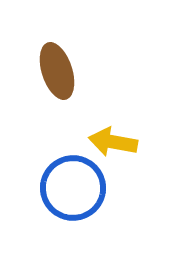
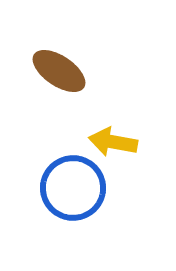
brown ellipse: moved 2 px right; rotated 38 degrees counterclockwise
